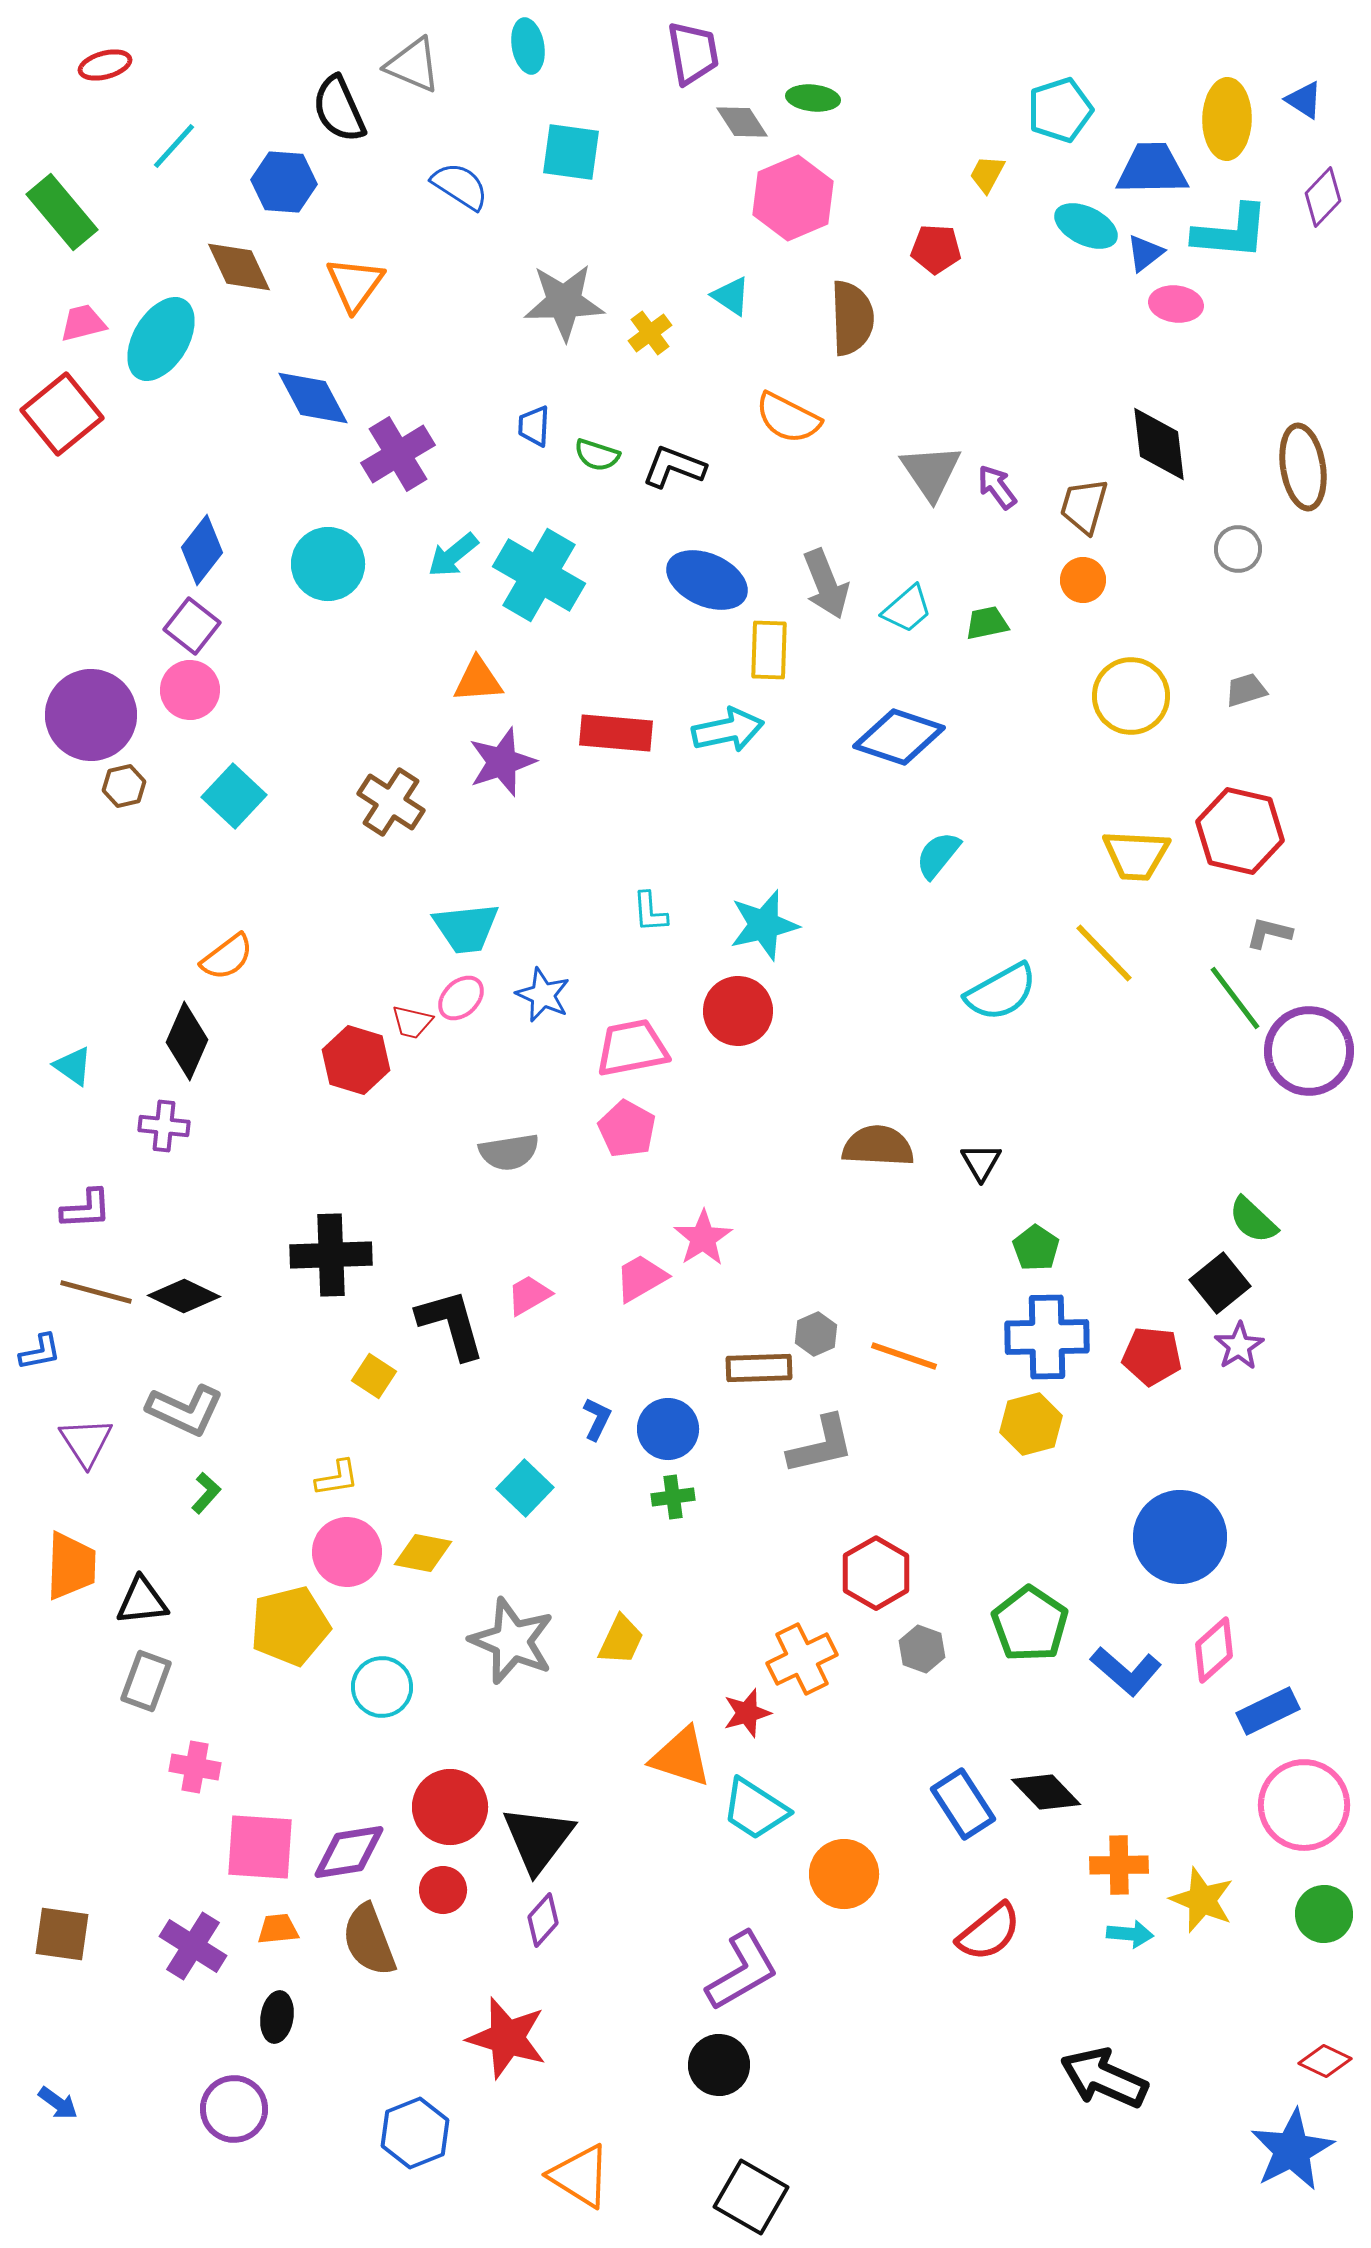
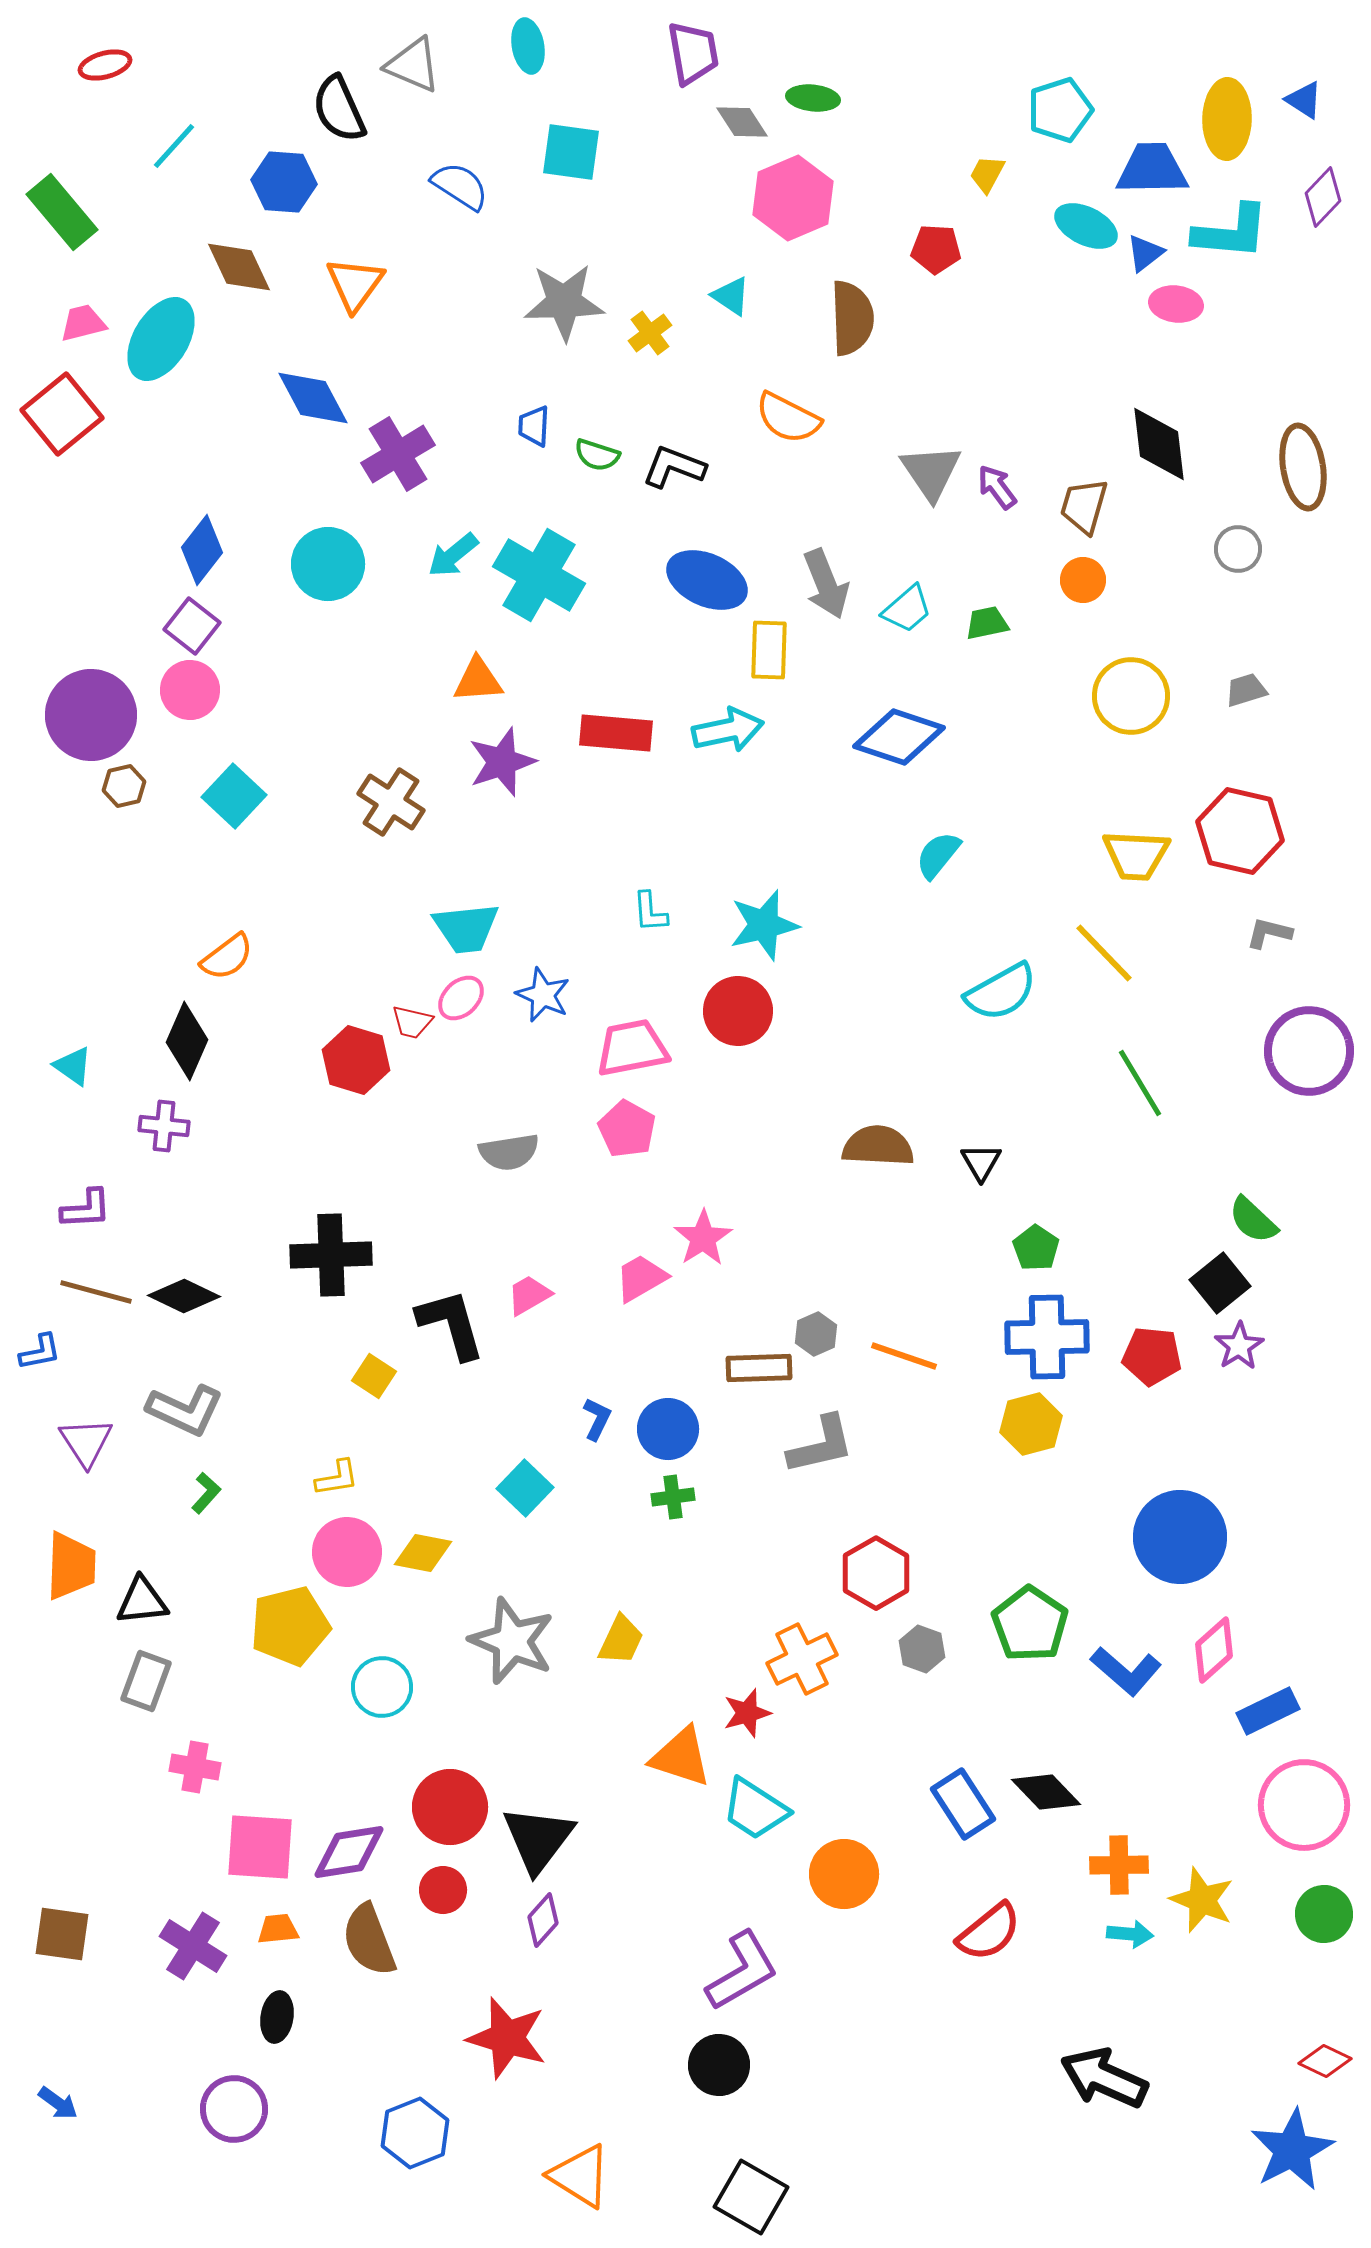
green line at (1235, 998): moved 95 px left, 85 px down; rotated 6 degrees clockwise
